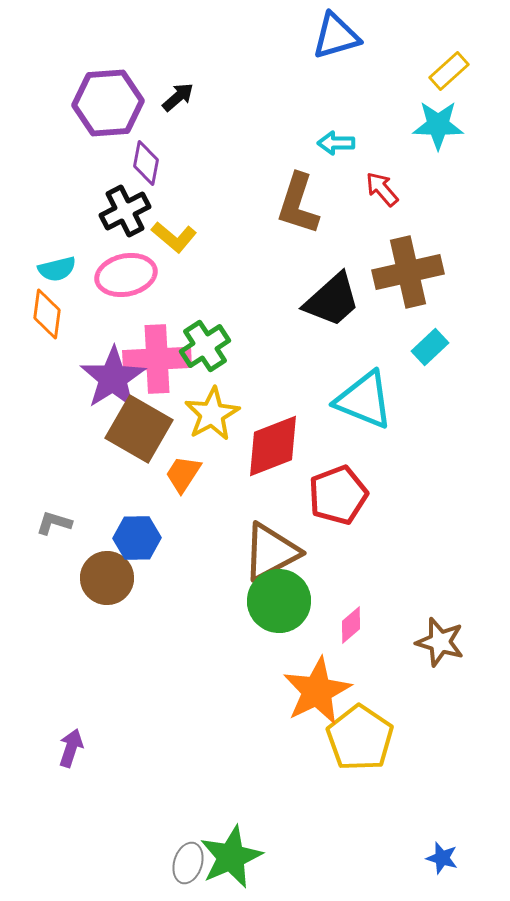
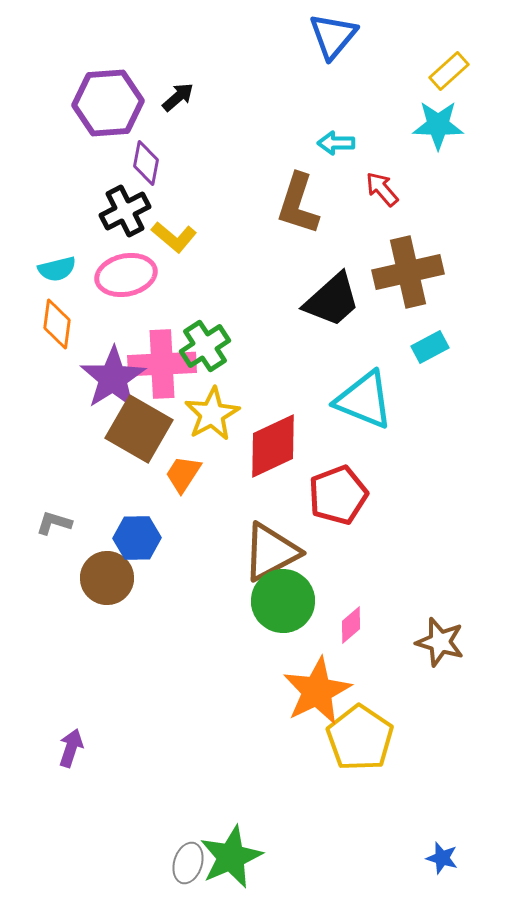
blue triangle: moved 3 px left; rotated 34 degrees counterclockwise
orange diamond: moved 10 px right, 10 px down
cyan rectangle: rotated 15 degrees clockwise
pink cross: moved 5 px right, 5 px down
red diamond: rotated 4 degrees counterclockwise
green circle: moved 4 px right
